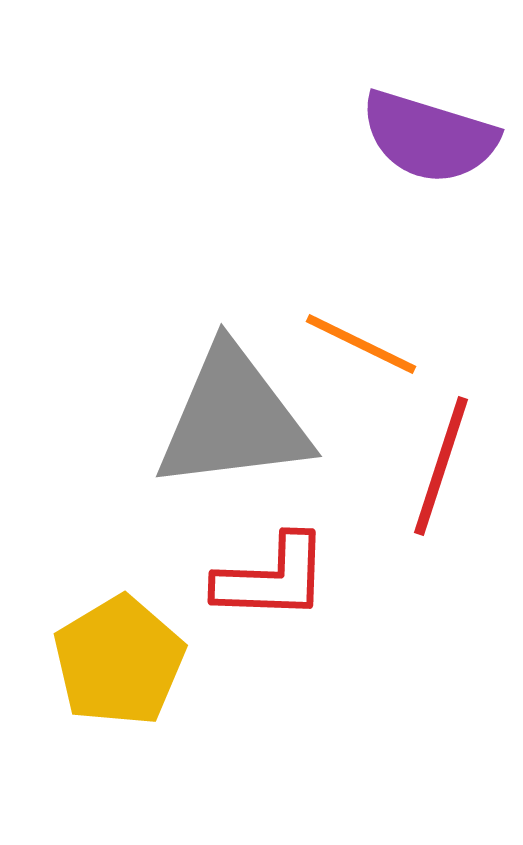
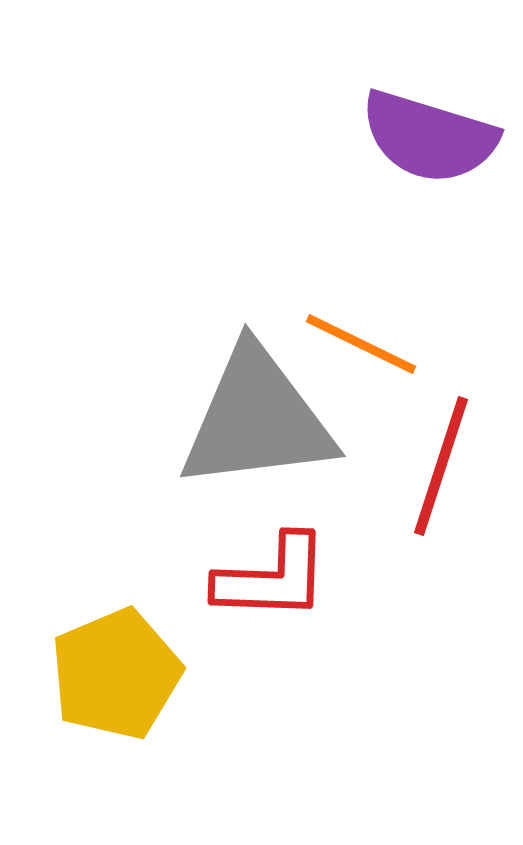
gray triangle: moved 24 px right
yellow pentagon: moved 3 px left, 13 px down; rotated 8 degrees clockwise
